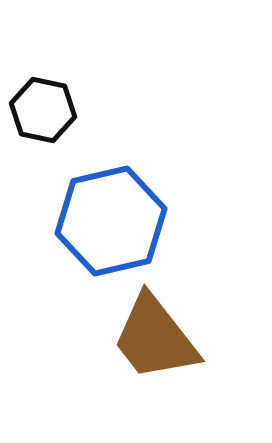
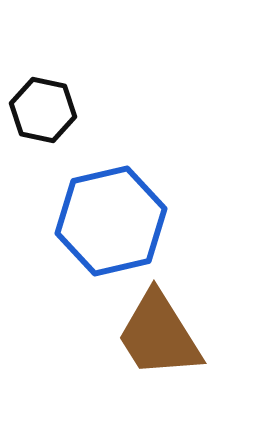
brown trapezoid: moved 4 px right, 3 px up; rotated 6 degrees clockwise
